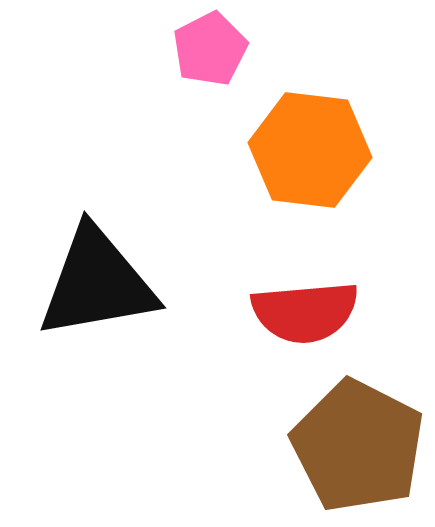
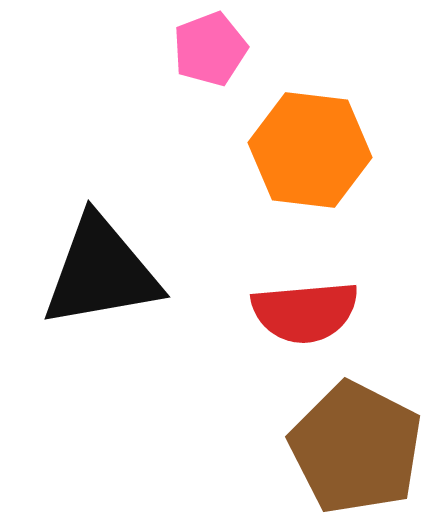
pink pentagon: rotated 6 degrees clockwise
black triangle: moved 4 px right, 11 px up
brown pentagon: moved 2 px left, 2 px down
